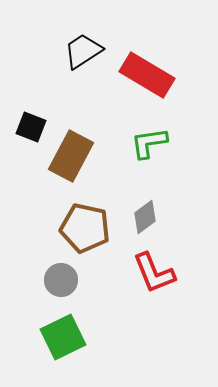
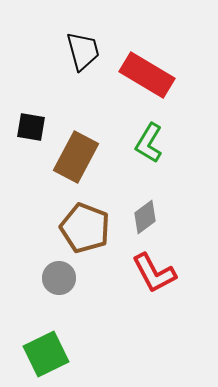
black trapezoid: rotated 108 degrees clockwise
black square: rotated 12 degrees counterclockwise
green L-shape: rotated 51 degrees counterclockwise
brown rectangle: moved 5 px right, 1 px down
brown pentagon: rotated 9 degrees clockwise
red L-shape: rotated 6 degrees counterclockwise
gray circle: moved 2 px left, 2 px up
green square: moved 17 px left, 17 px down
